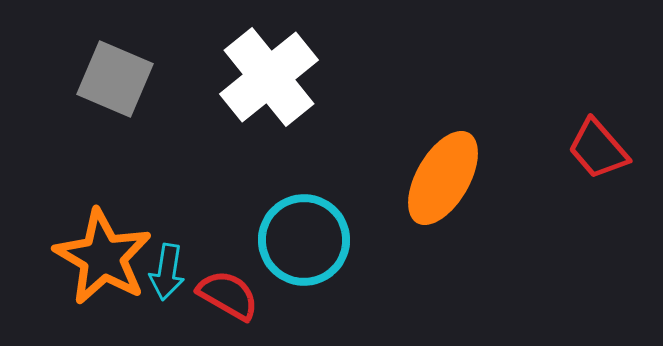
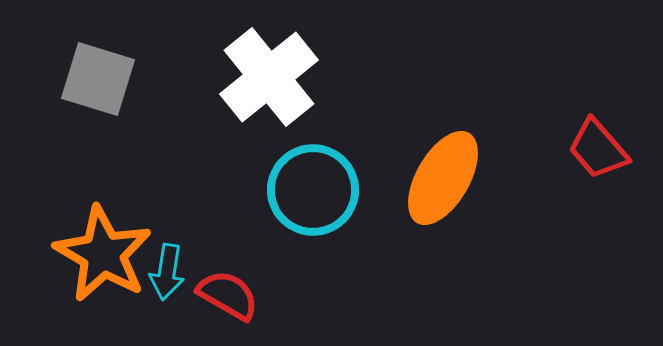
gray square: moved 17 px left; rotated 6 degrees counterclockwise
cyan circle: moved 9 px right, 50 px up
orange star: moved 3 px up
